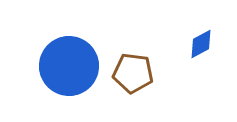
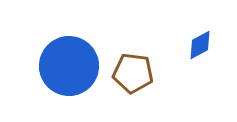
blue diamond: moved 1 px left, 1 px down
